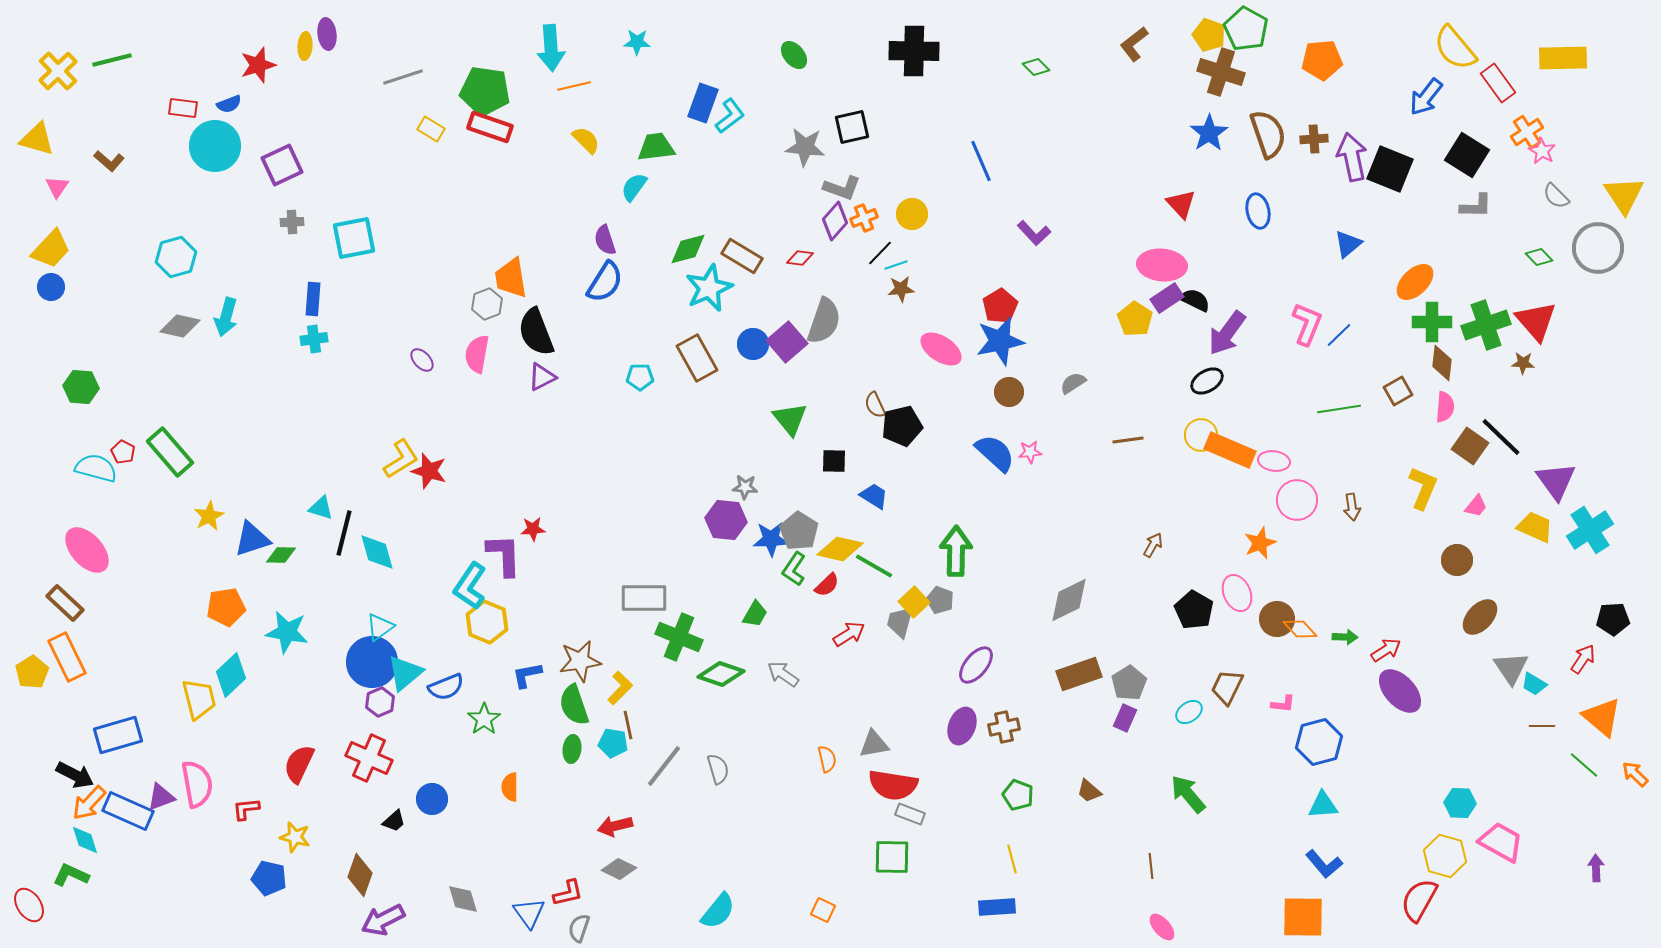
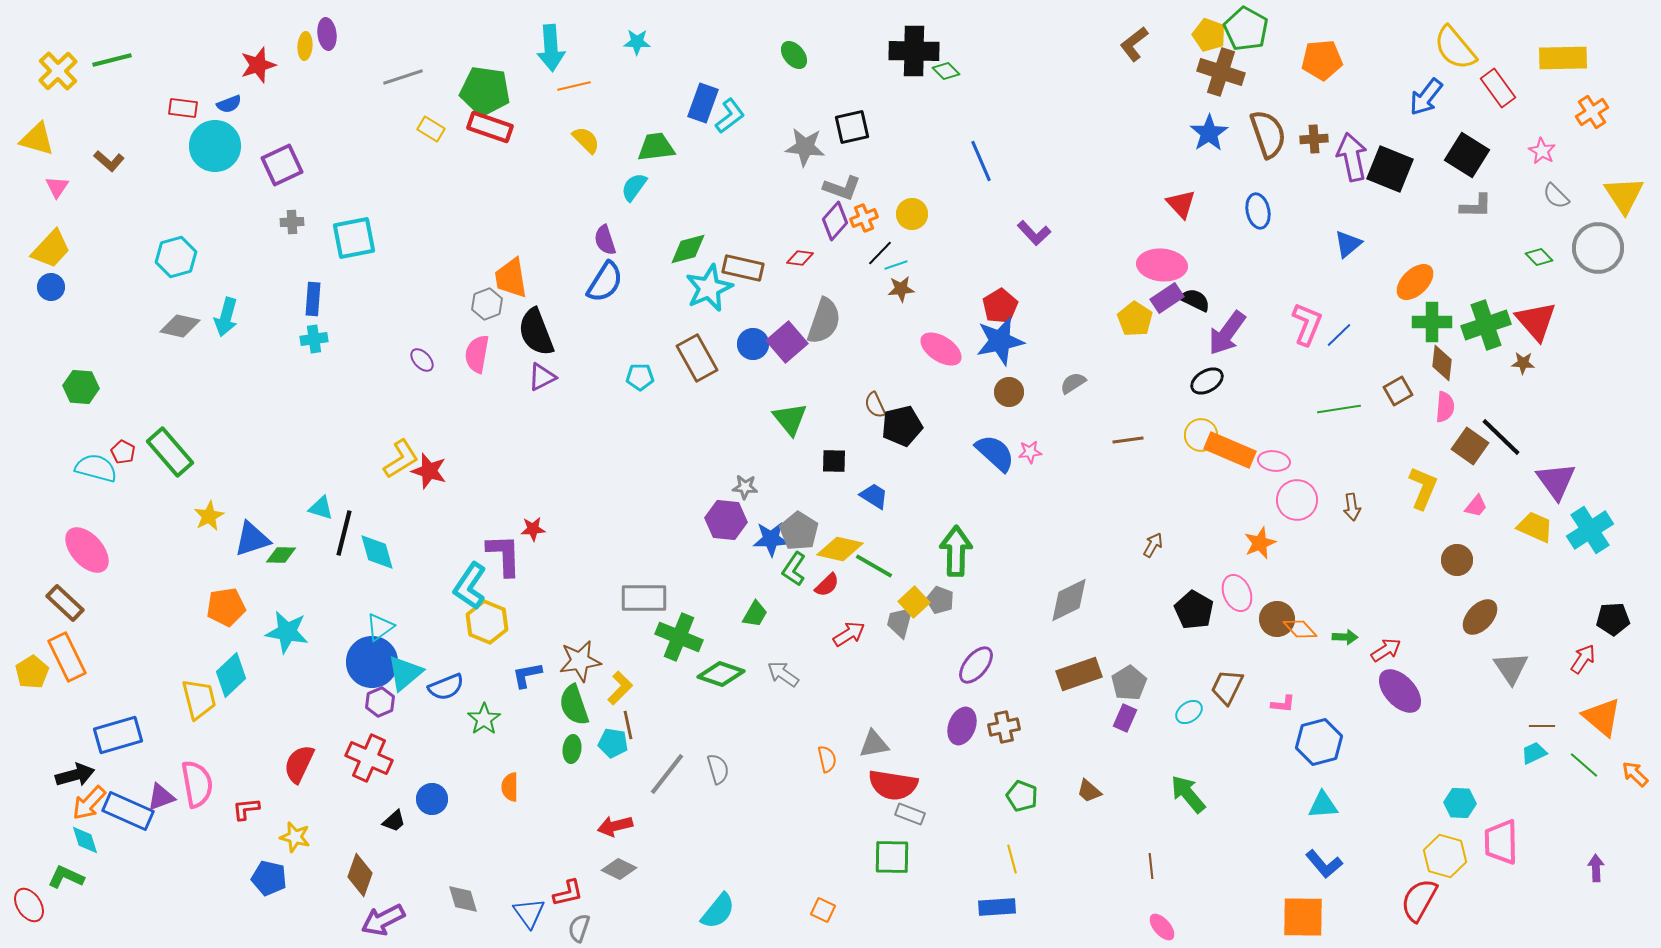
green diamond at (1036, 67): moved 90 px left, 4 px down
red rectangle at (1498, 83): moved 5 px down
orange cross at (1527, 132): moved 65 px right, 20 px up
brown rectangle at (742, 256): moved 1 px right, 12 px down; rotated 18 degrees counterclockwise
cyan trapezoid at (1534, 684): moved 69 px down; rotated 124 degrees clockwise
gray line at (664, 766): moved 3 px right, 8 px down
black arrow at (75, 775): rotated 42 degrees counterclockwise
green pentagon at (1018, 795): moved 4 px right, 1 px down
pink trapezoid at (1501, 842): rotated 120 degrees counterclockwise
green L-shape at (71, 875): moved 5 px left, 2 px down
